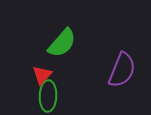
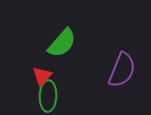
red triangle: moved 1 px down
